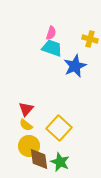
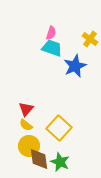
yellow cross: rotated 21 degrees clockwise
